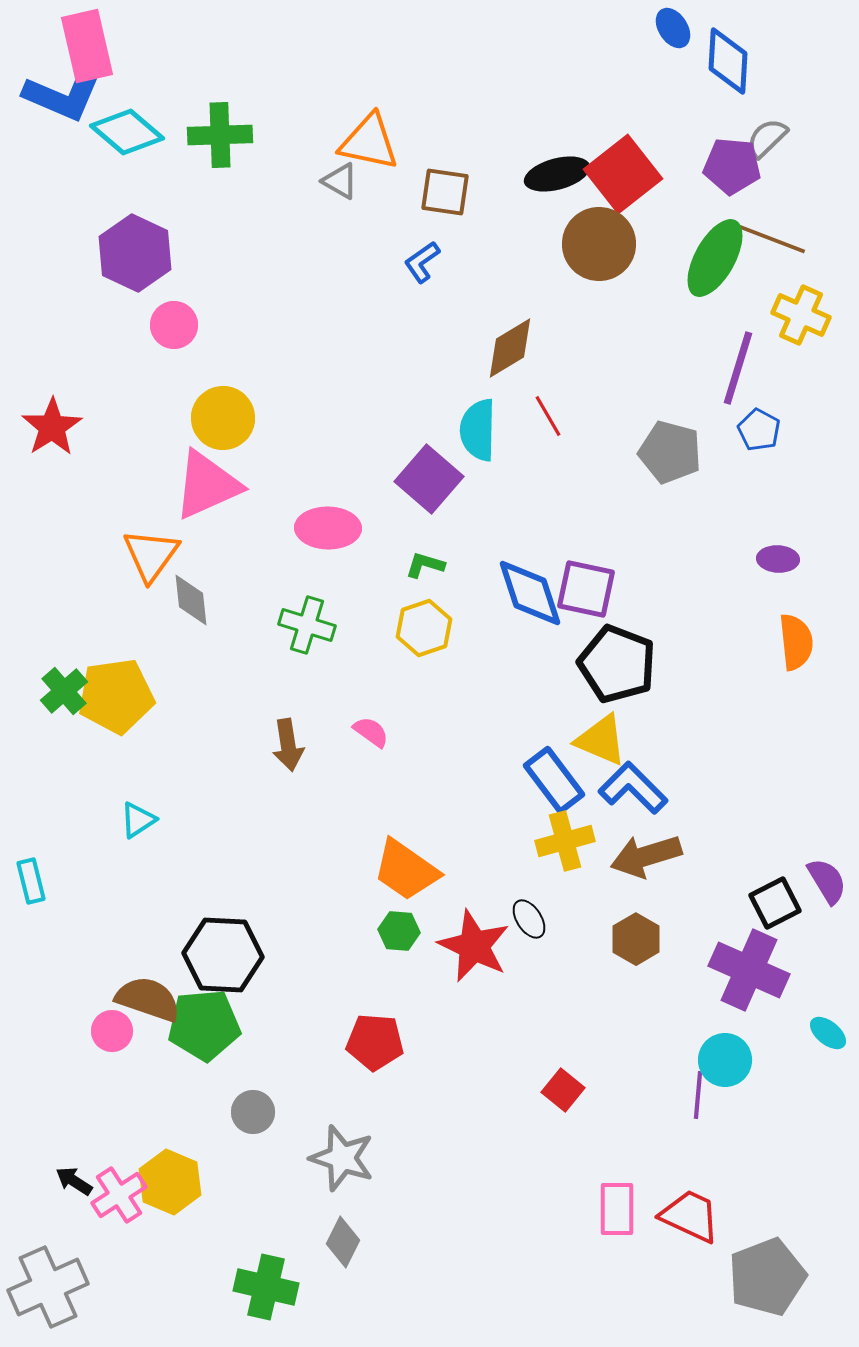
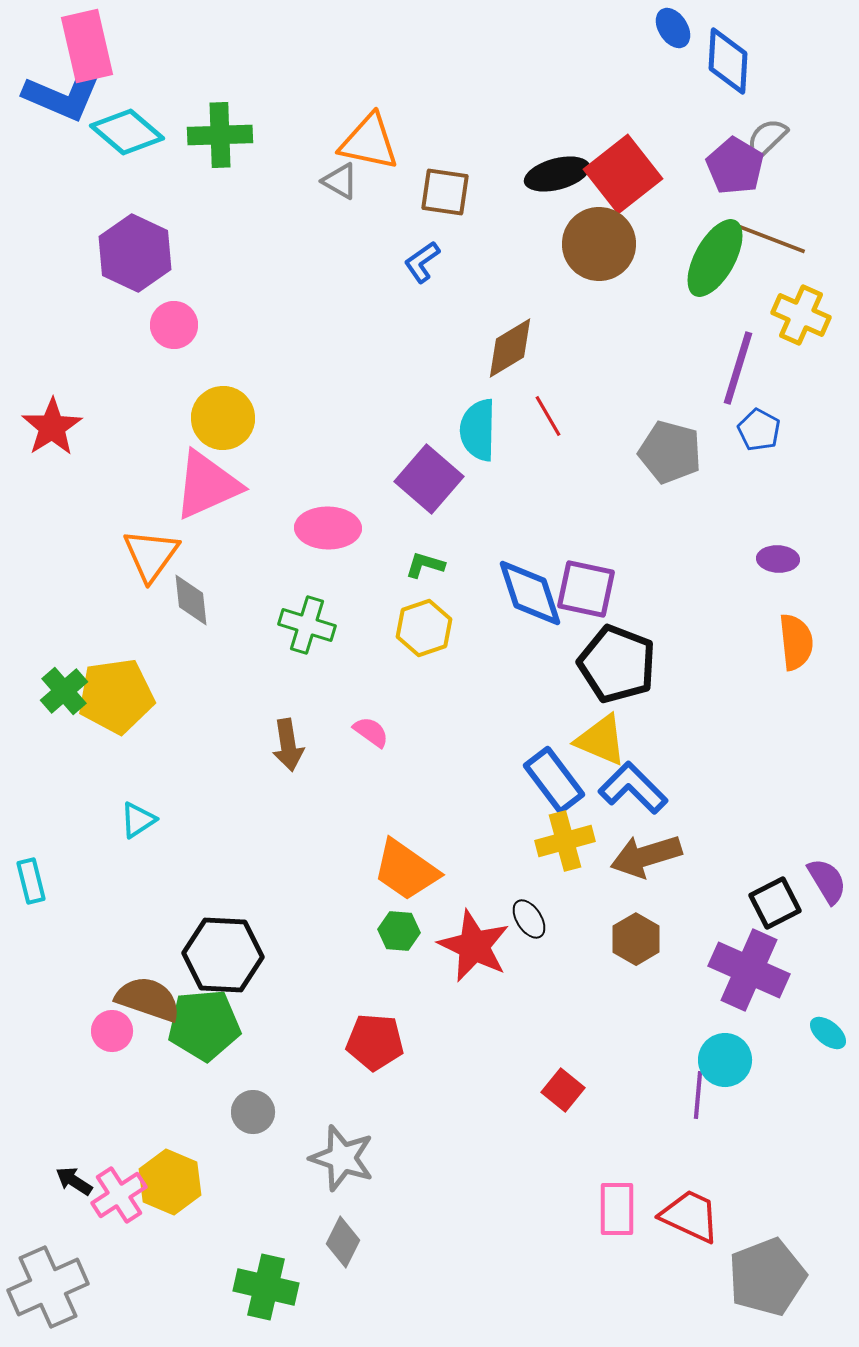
purple pentagon at (732, 166): moved 3 px right; rotated 26 degrees clockwise
